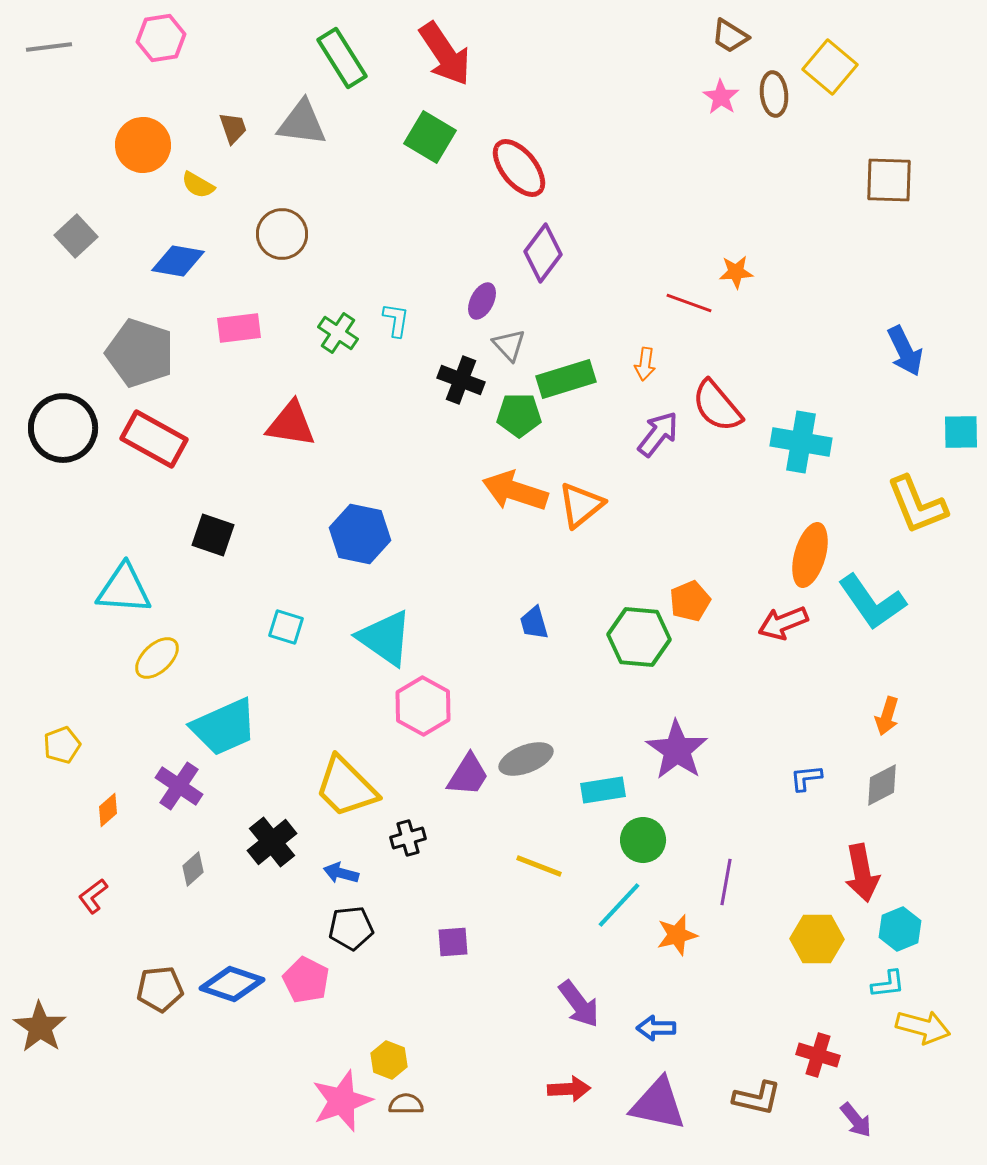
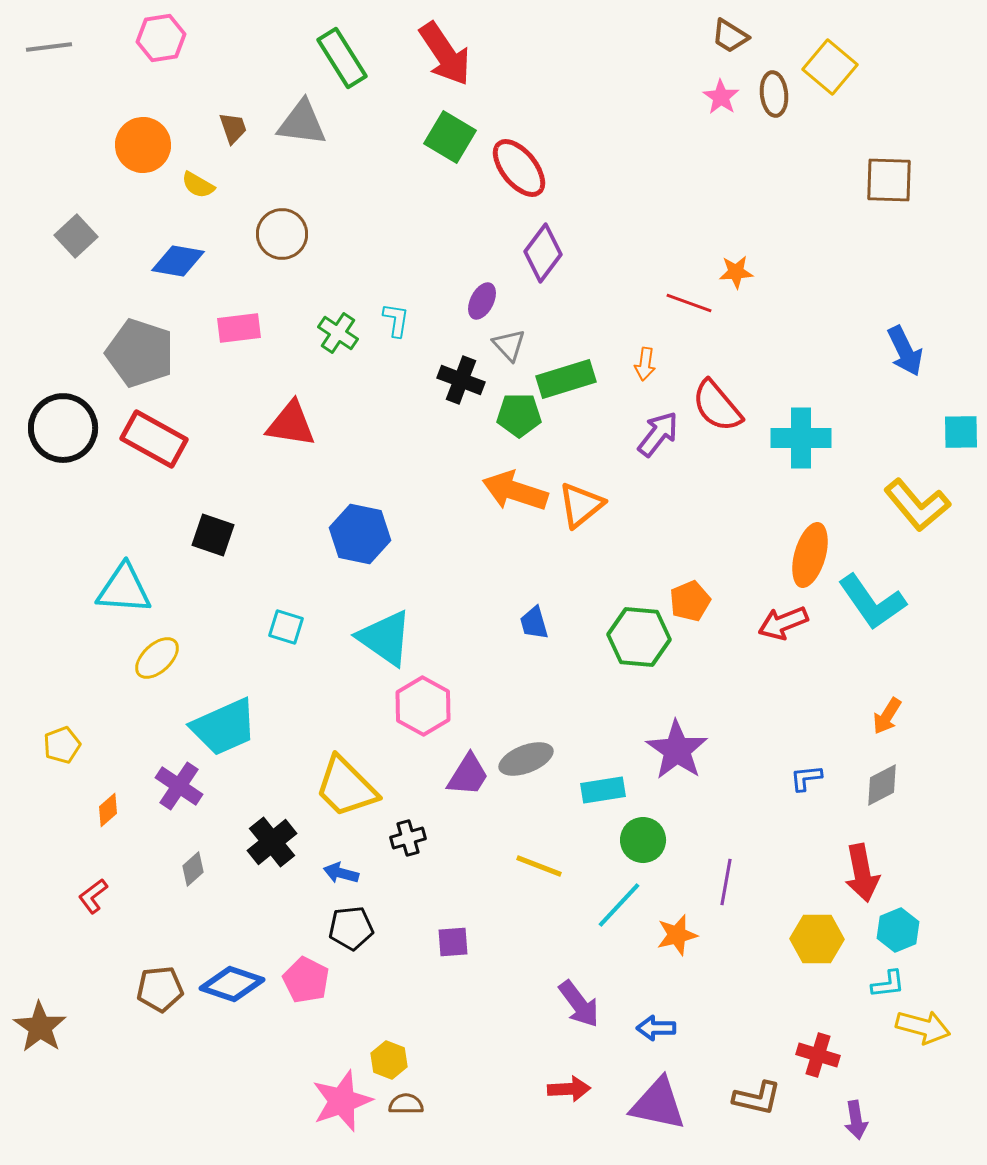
green square at (430, 137): moved 20 px right
cyan cross at (801, 442): moved 4 px up; rotated 10 degrees counterclockwise
yellow L-shape at (917, 505): rotated 18 degrees counterclockwise
orange arrow at (887, 716): rotated 15 degrees clockwise
cyan hexagon at (900, 929): moved 2 px left, 1 px down
purple arrow at (856, 1120): rotated 30 degrees clockwise
